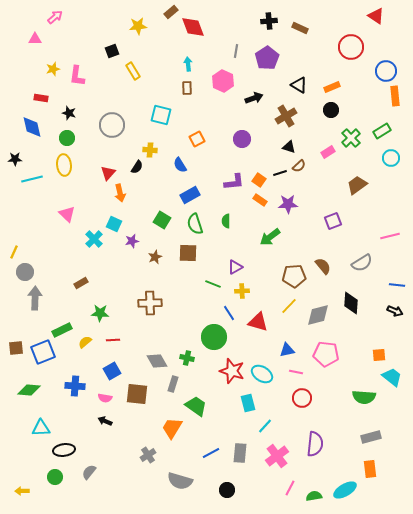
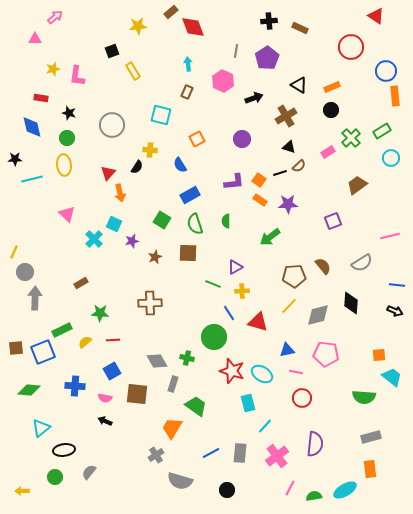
brown rectangle at (187, 88): moved 4 px down; rotated 24 degrees clockwise
cyan triangle at (41, 428): rotated 36 degrees counterclockwise
gray cross at (148, 455): moved 8 px right
